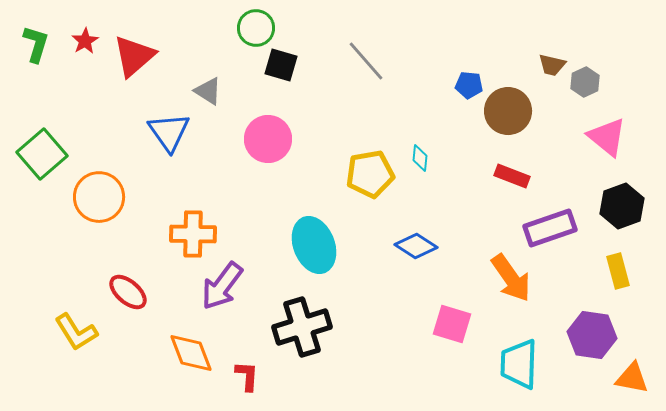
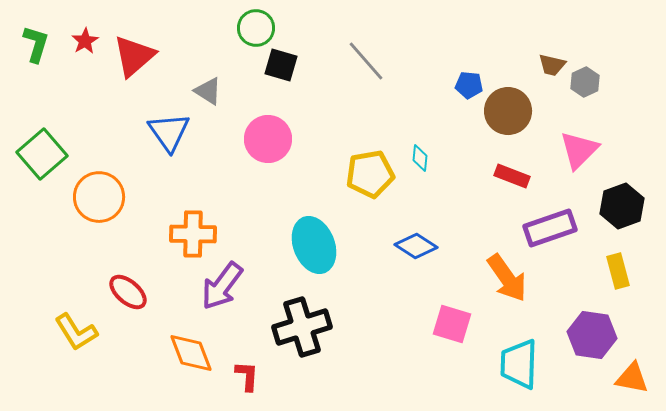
pink triangle: moved 28 px left, 13 px down; rotated 36 degrees clockwise
orange arrow: moved 4 px left
